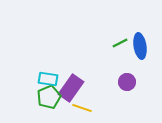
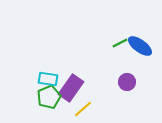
blue ellipse: rotated 45 degrees counterclockwise
yellow line: moved 1 px right, 1 px down; rotated 60 degrees counterclockwise
